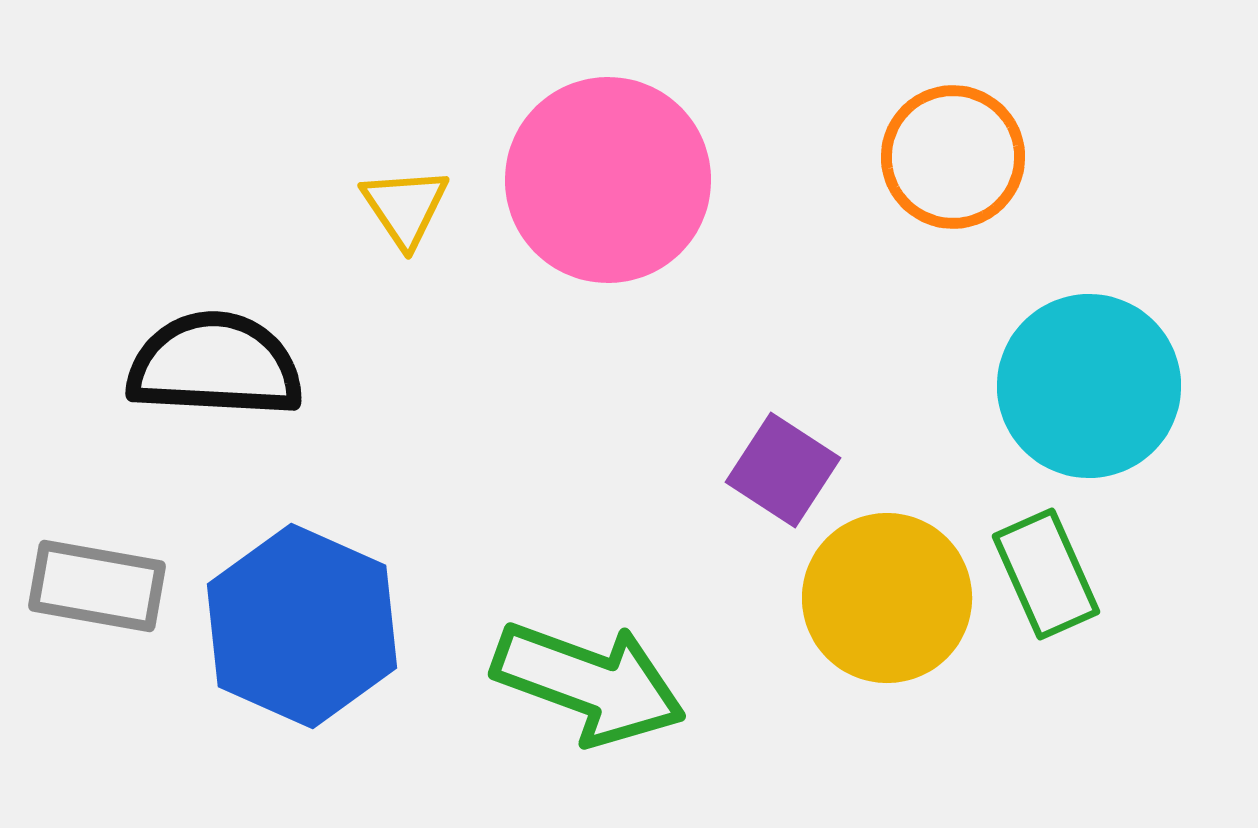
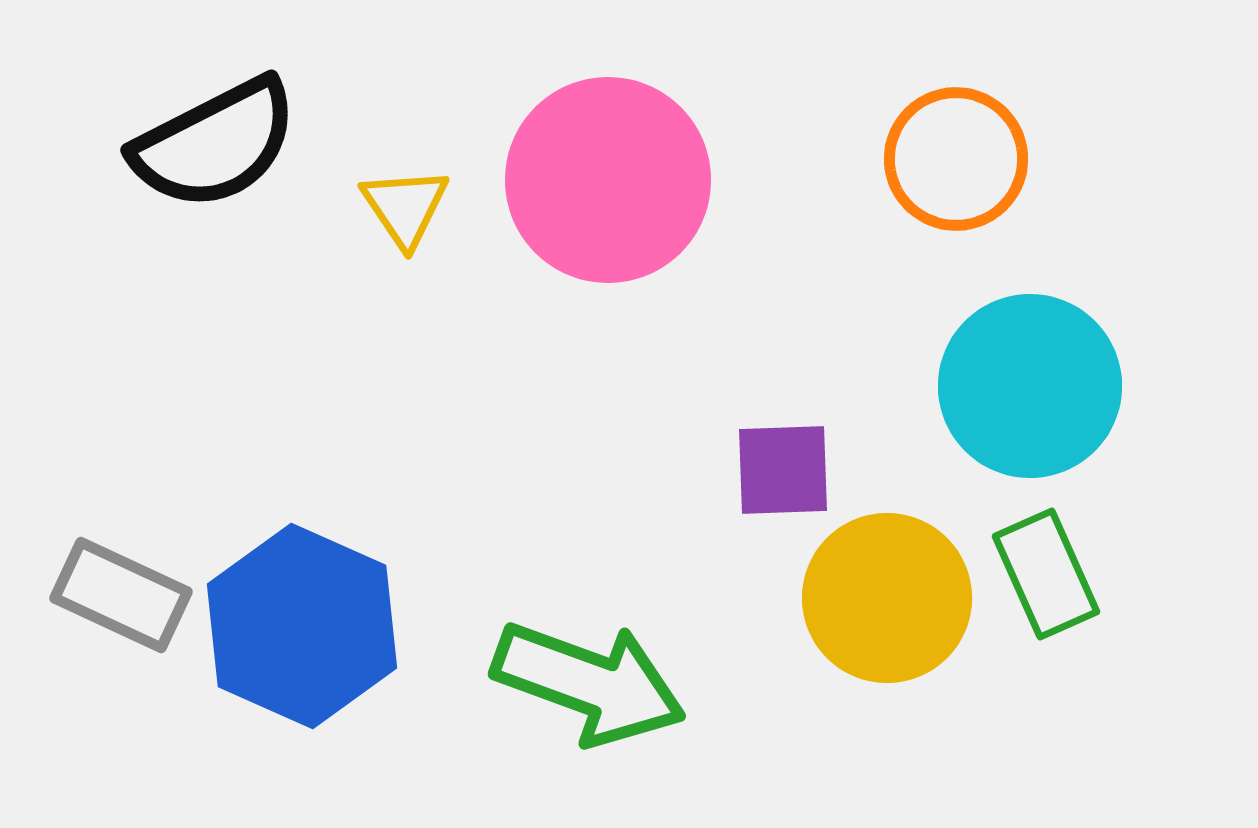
orange circle: moved 3 px right, 2 px down
black semicircle: moved 221 px up; rotated 150 degrees clockwise
cyan circle: moved 59 px left
purple square: rotated 35 degrees counterclockwise
gray rectangle: moved 24 px right, 9 px down; rotated 15 degrees clockwise
